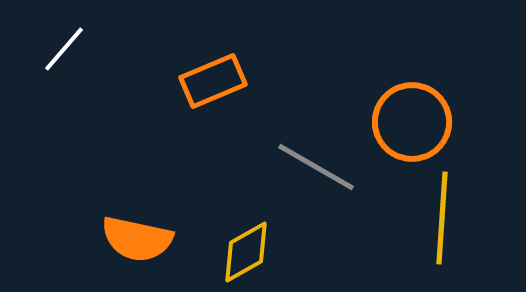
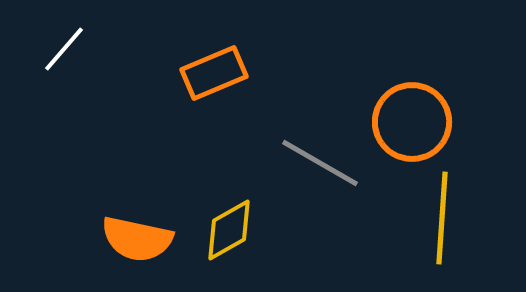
orange rectangle: moved 1 px right, 8 px up
gray line: moved 4 px right, 4 px up
yellow diamond: moved 17 px left, 22 px up
